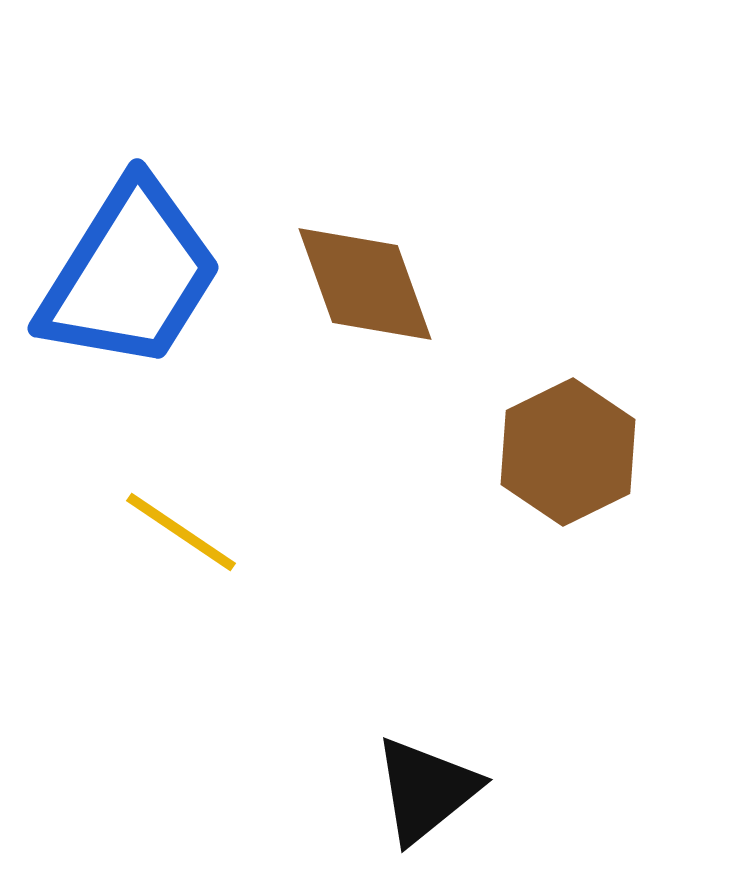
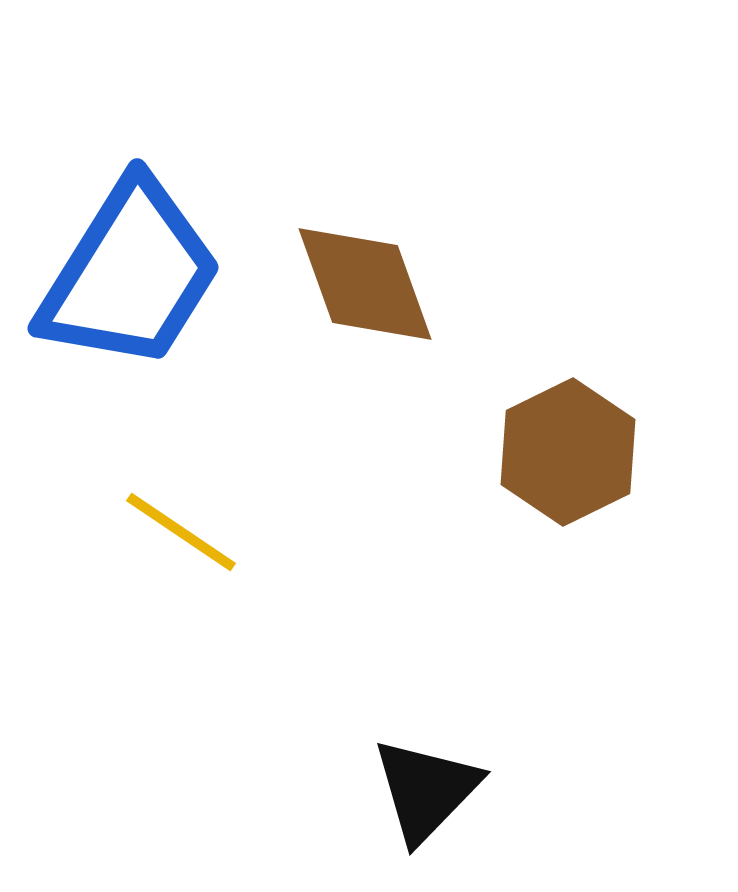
black triangle: rotated 7 degrees counterclockwise
